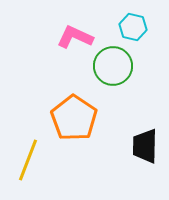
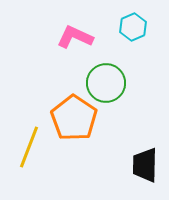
cyan hexagon: rotated 24 degrees clockwise
green circle: moved 7 px left, 17 px down
black trapezoid: moved 19 px down
yellow line: moved 1 px right, 13 px up
